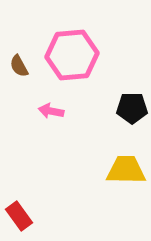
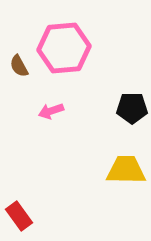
pink hexagon: moved 8 px left, 7 px up
pink arrow: rotated 30 degrees counterclockwise
